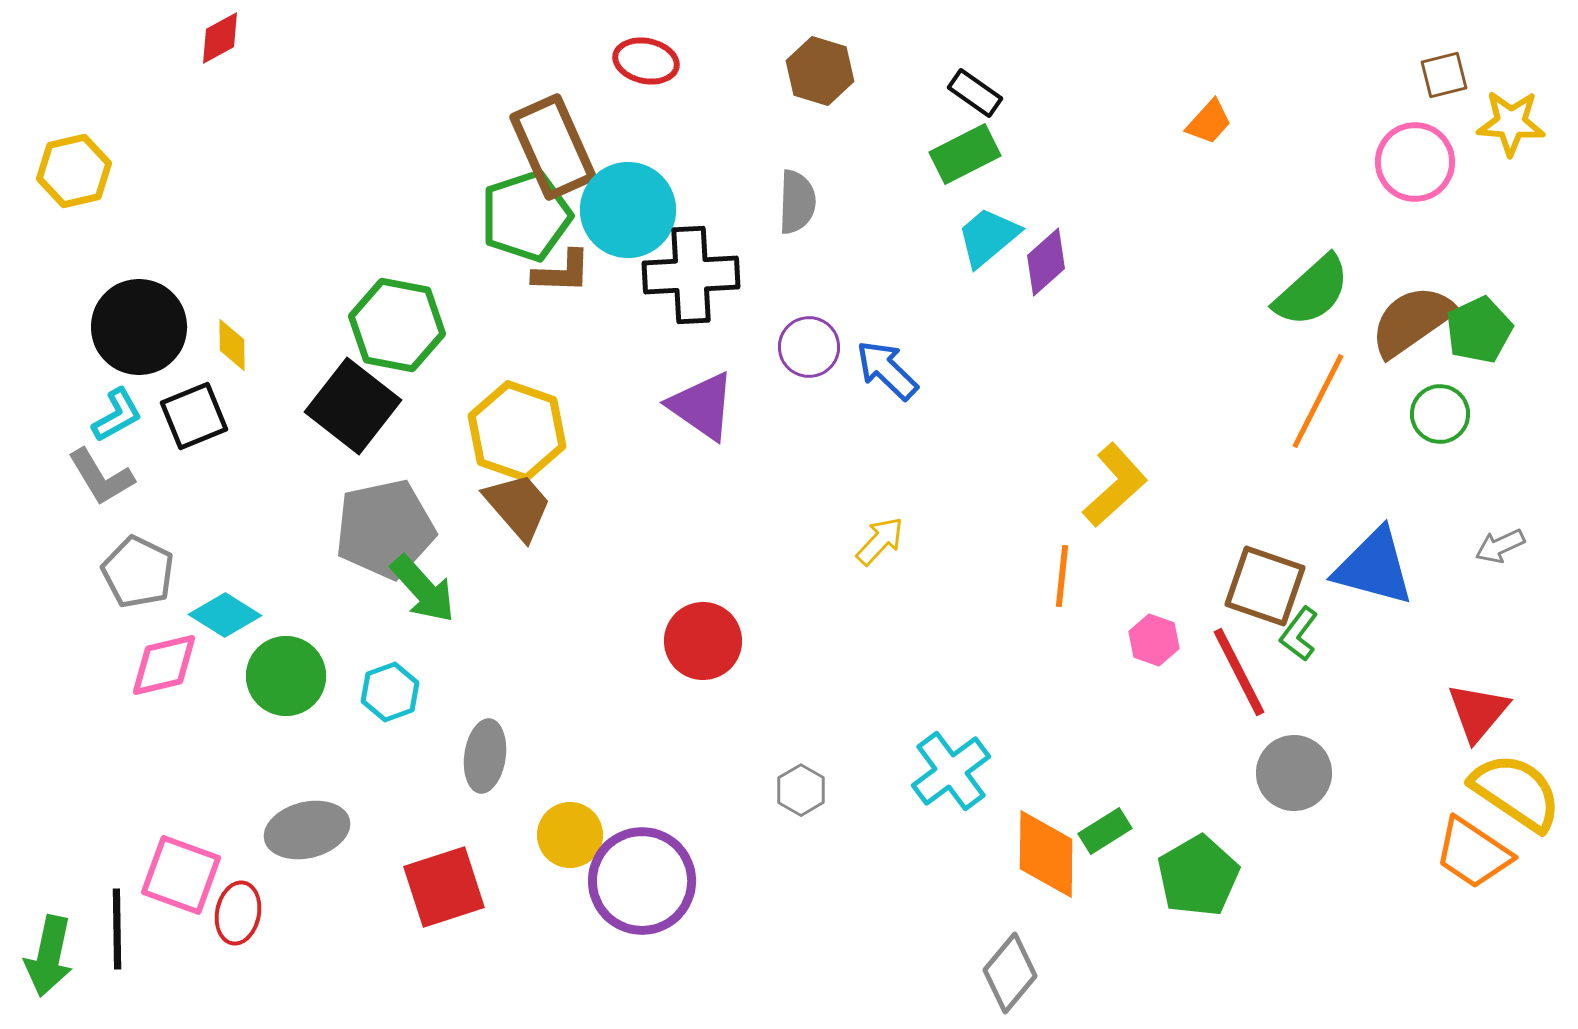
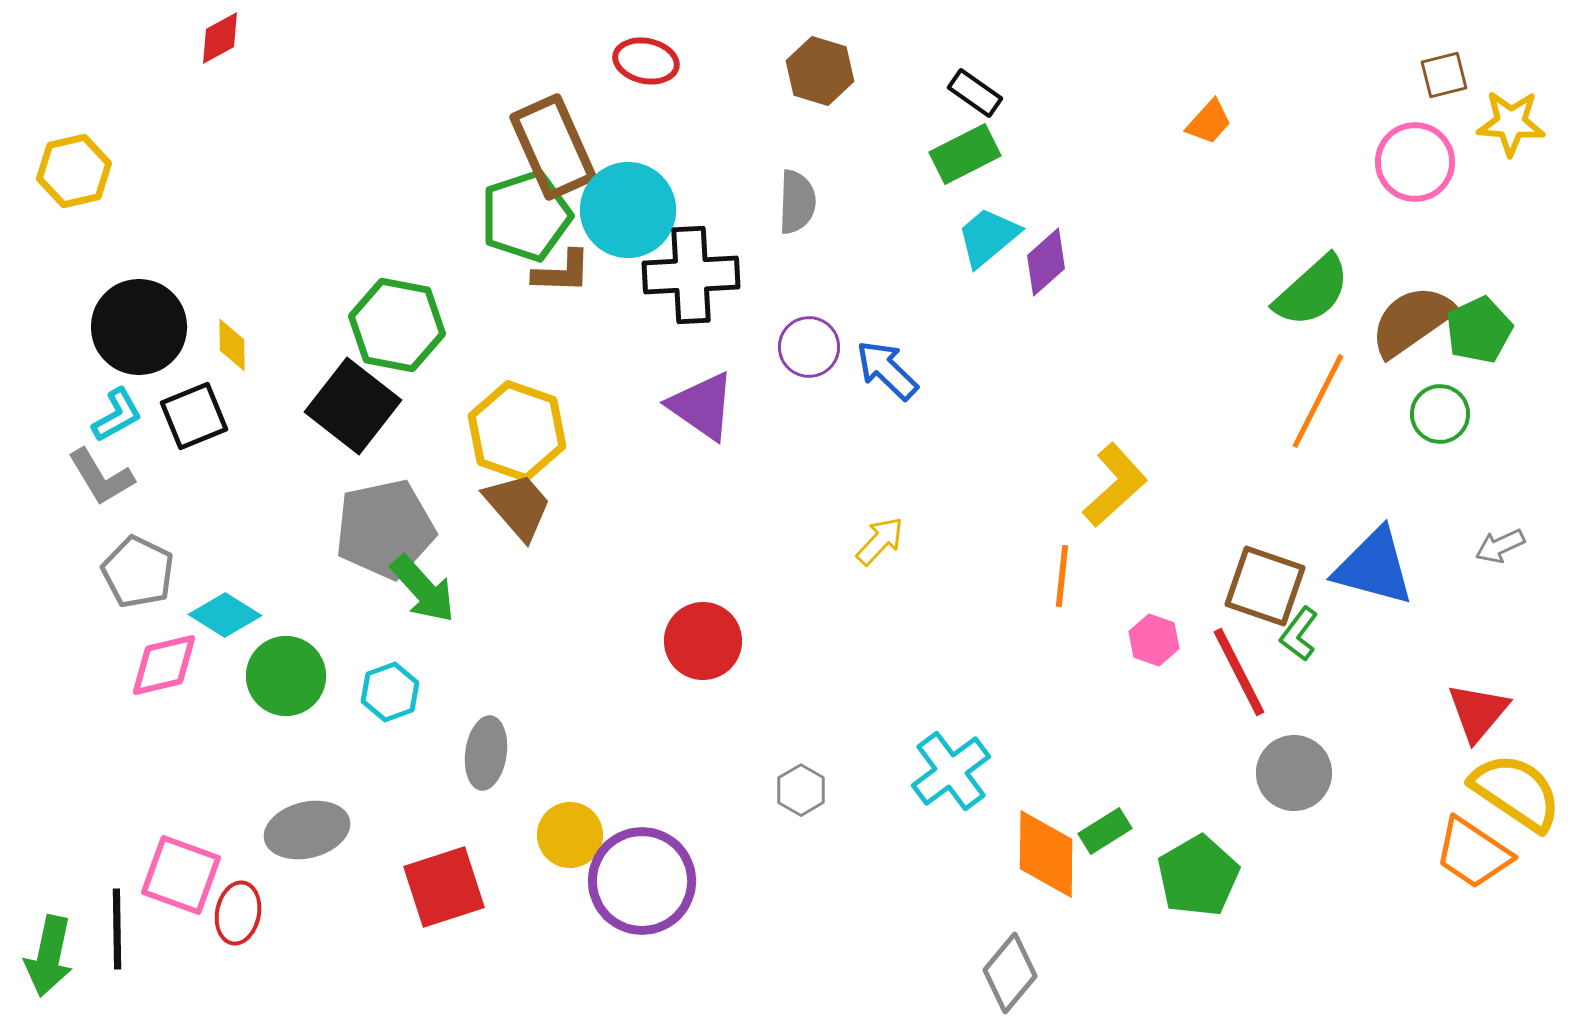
gray ellipse at (485, 756): moved 1 px right, 3 px up
